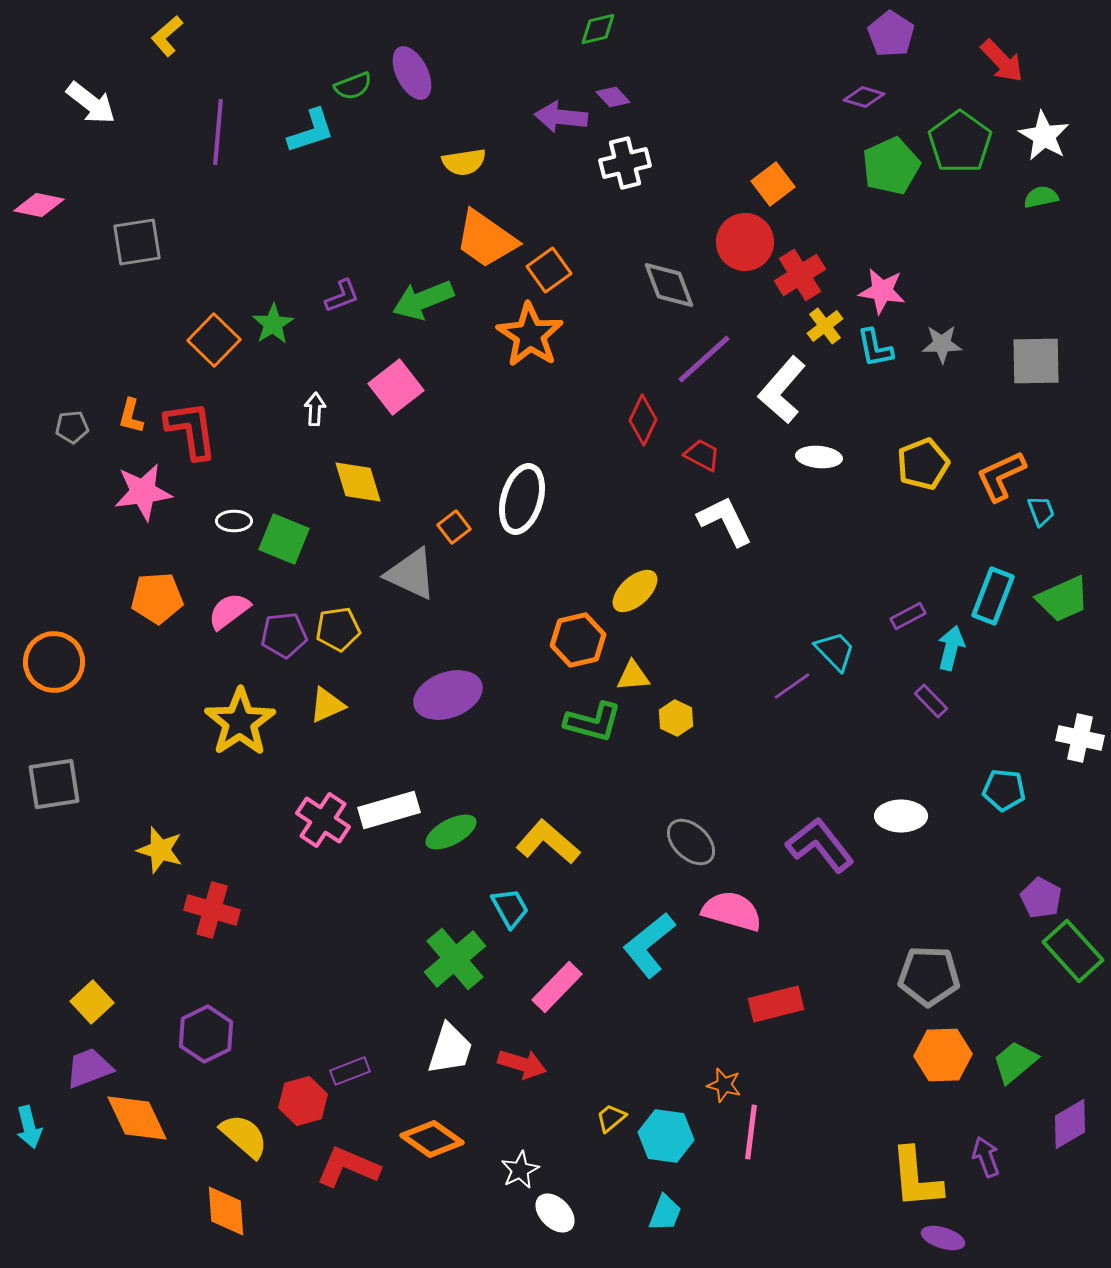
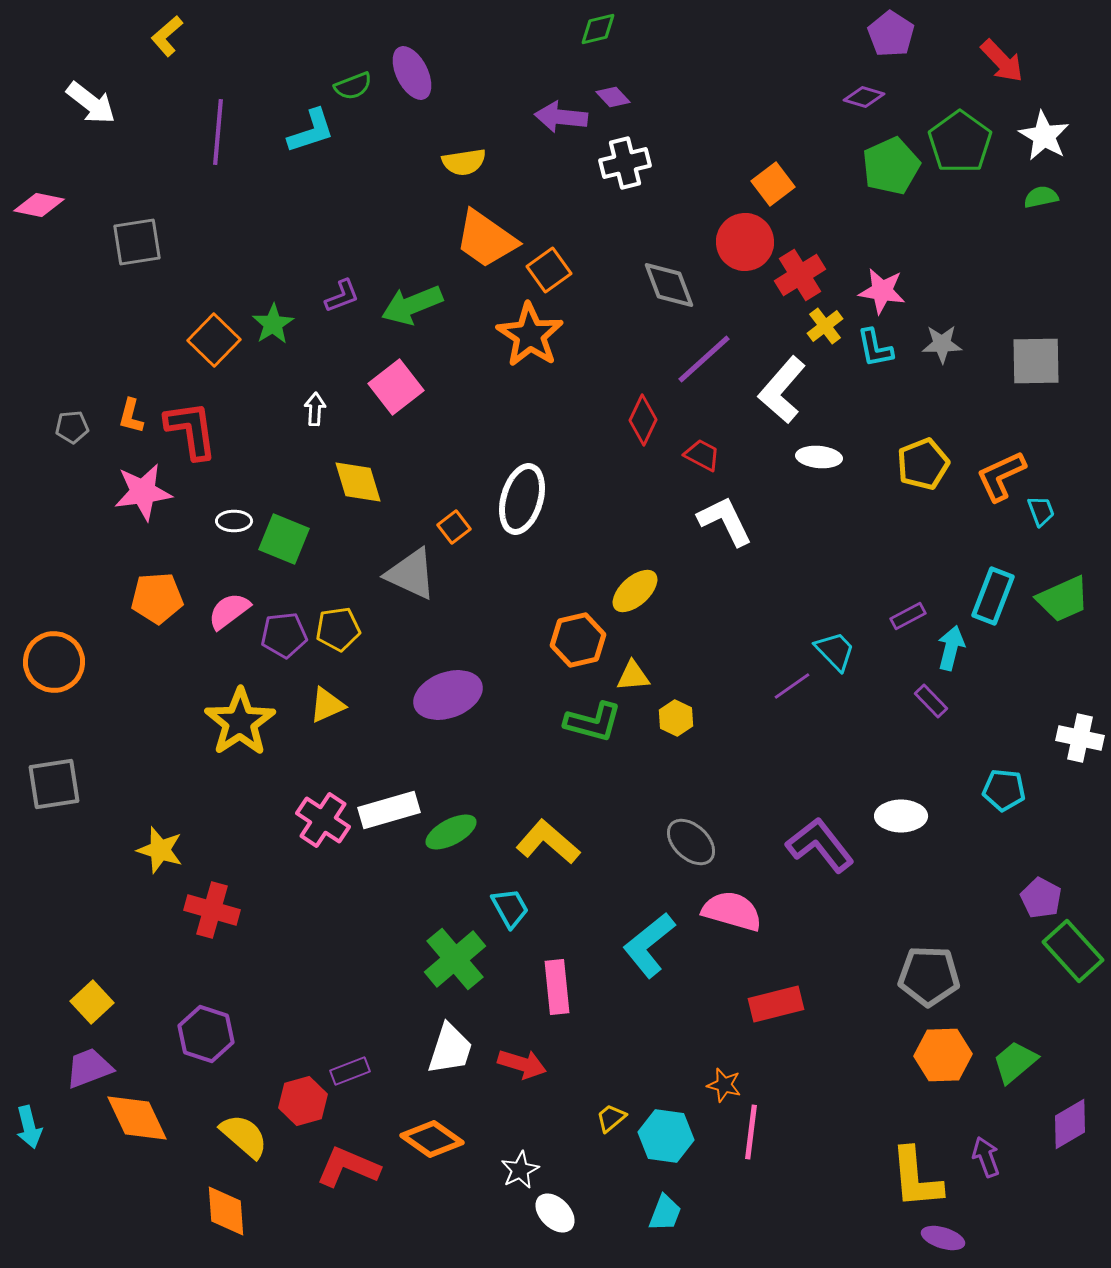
green arrow at (423, 300): moved 11 px left, 5 px down
pink rectangle at (557, 987): rotated 50 degrees counterclockwise
purple hexagon at (206, 1034): rotated 16 degrees counterclockwise
